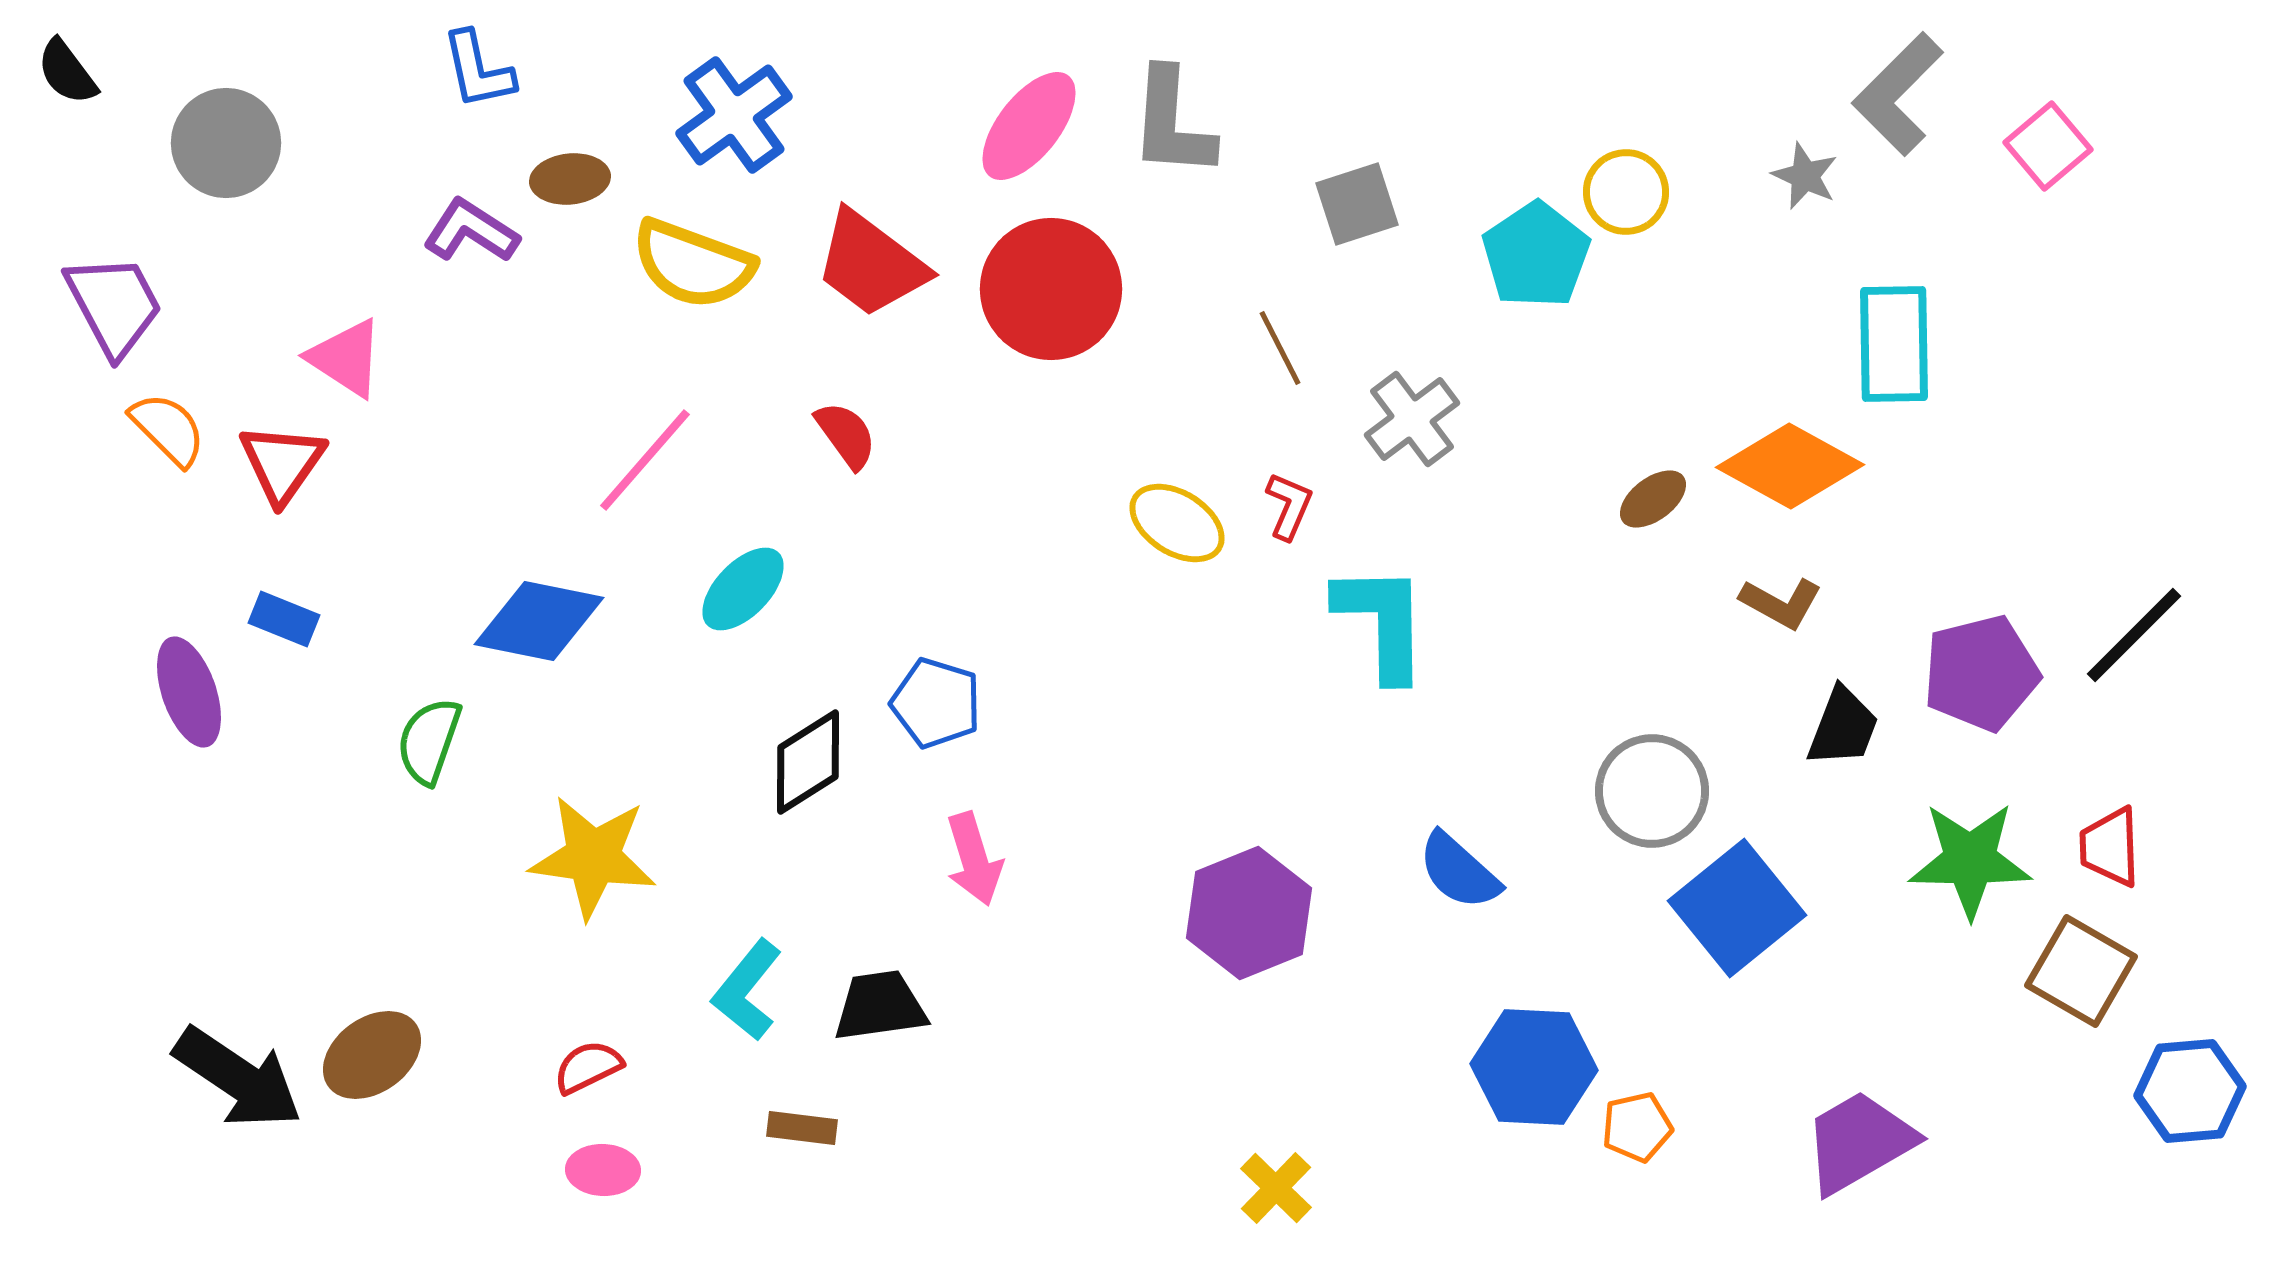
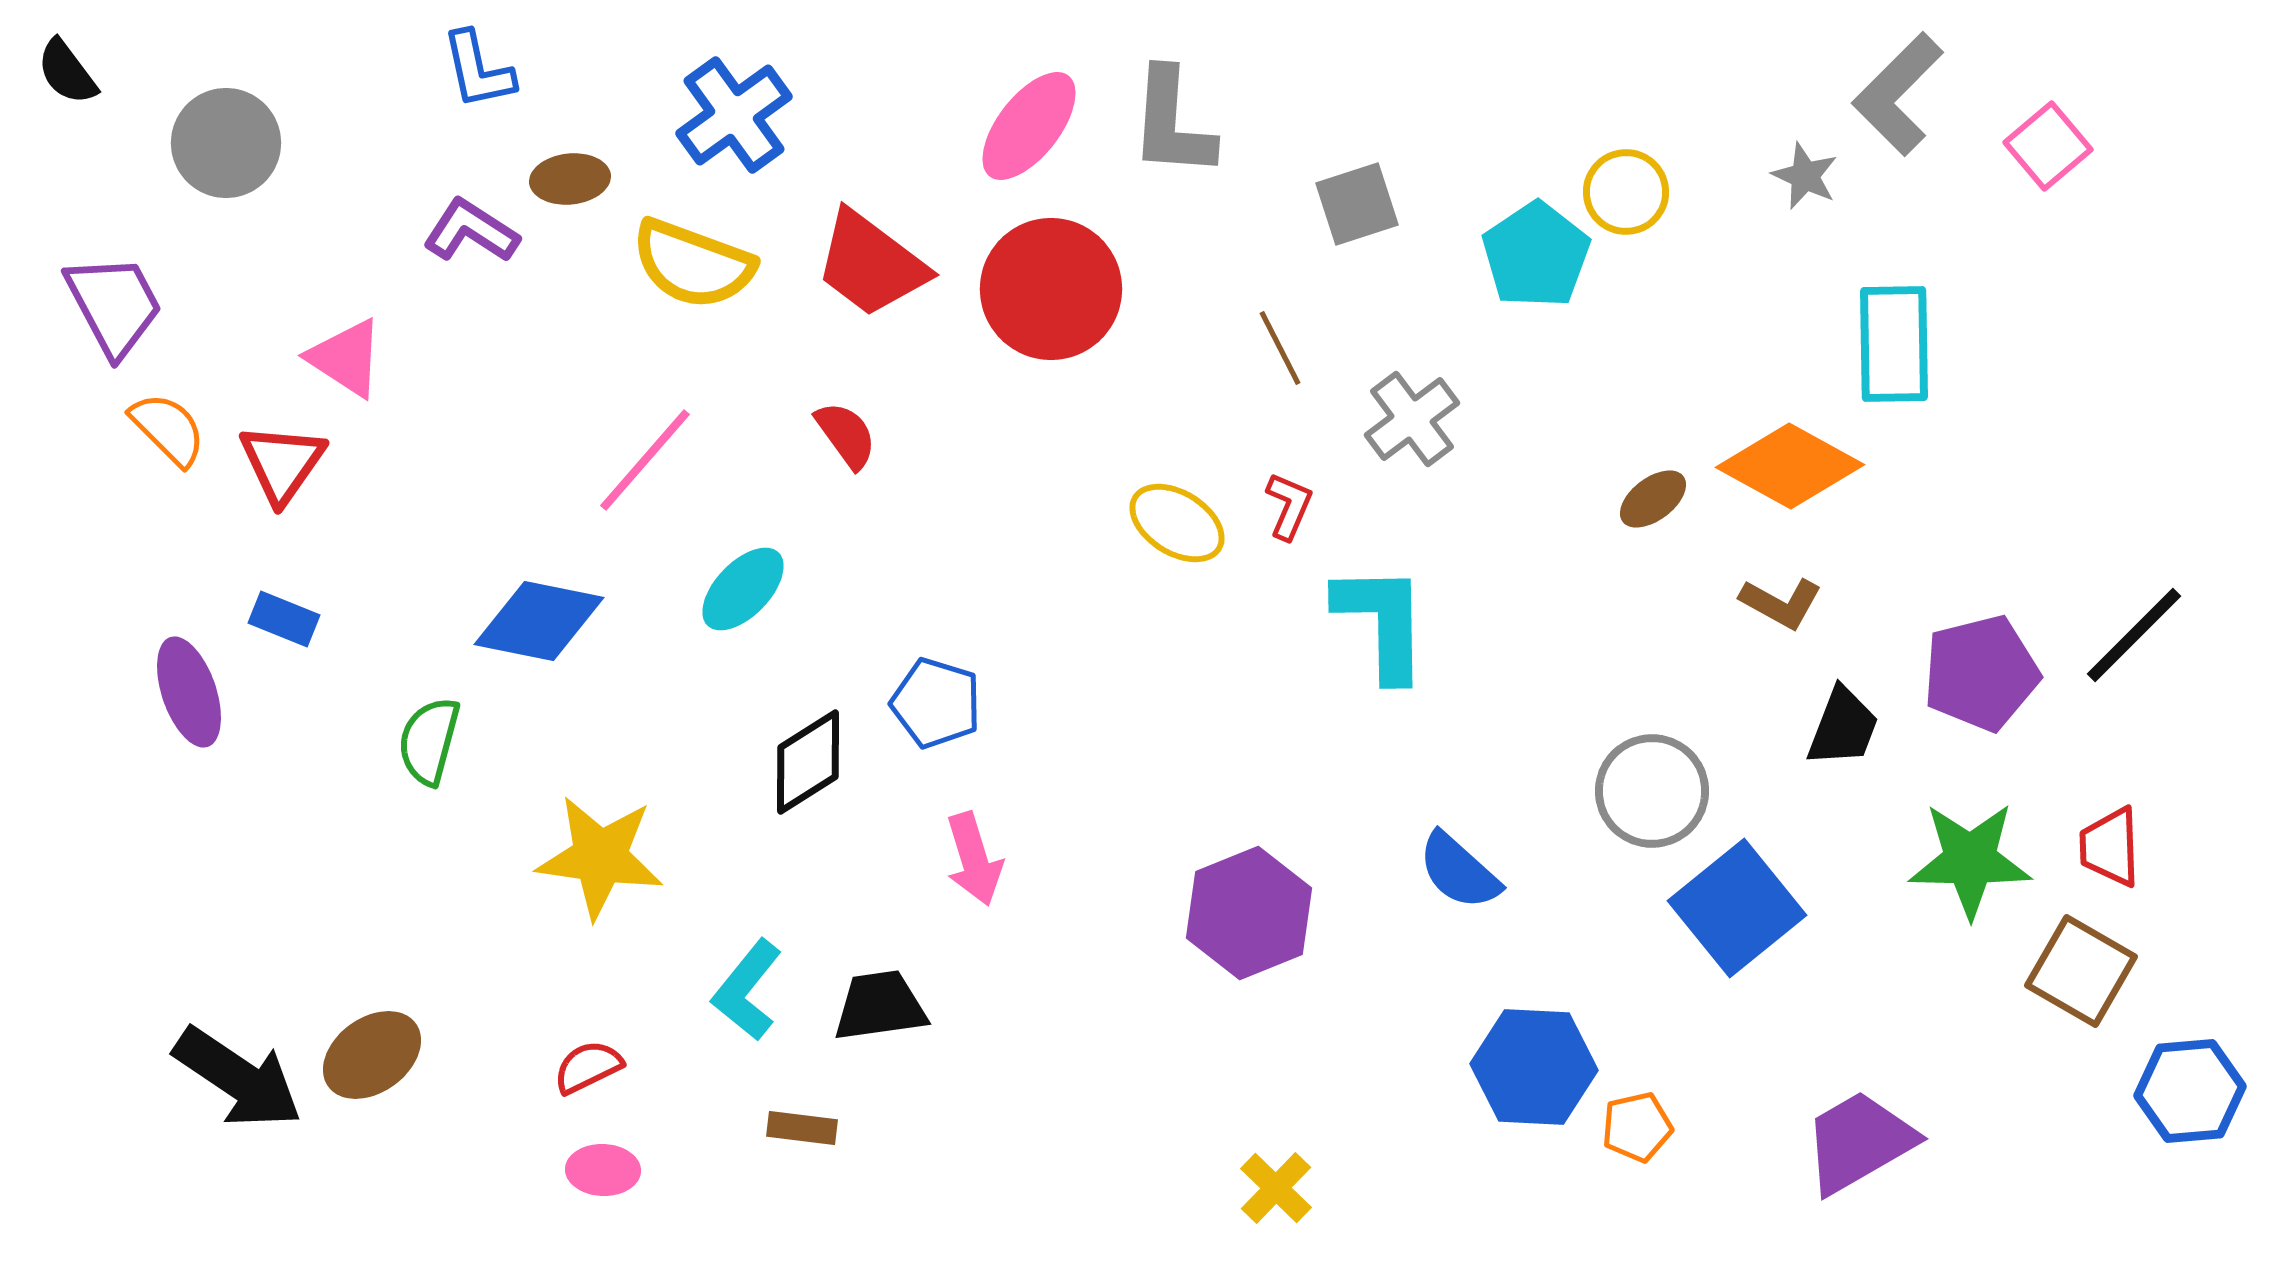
green semicircle at (429, 741): rotated 4 degrees counterclockwise
yellow star at (593, 857): moved 7 px right
